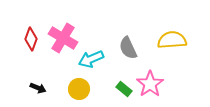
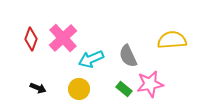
pink cross: rotated 16 degrees clockwise
gray semicircle: moved 8 px down
pink star: rotated 24 degrees clockwise
